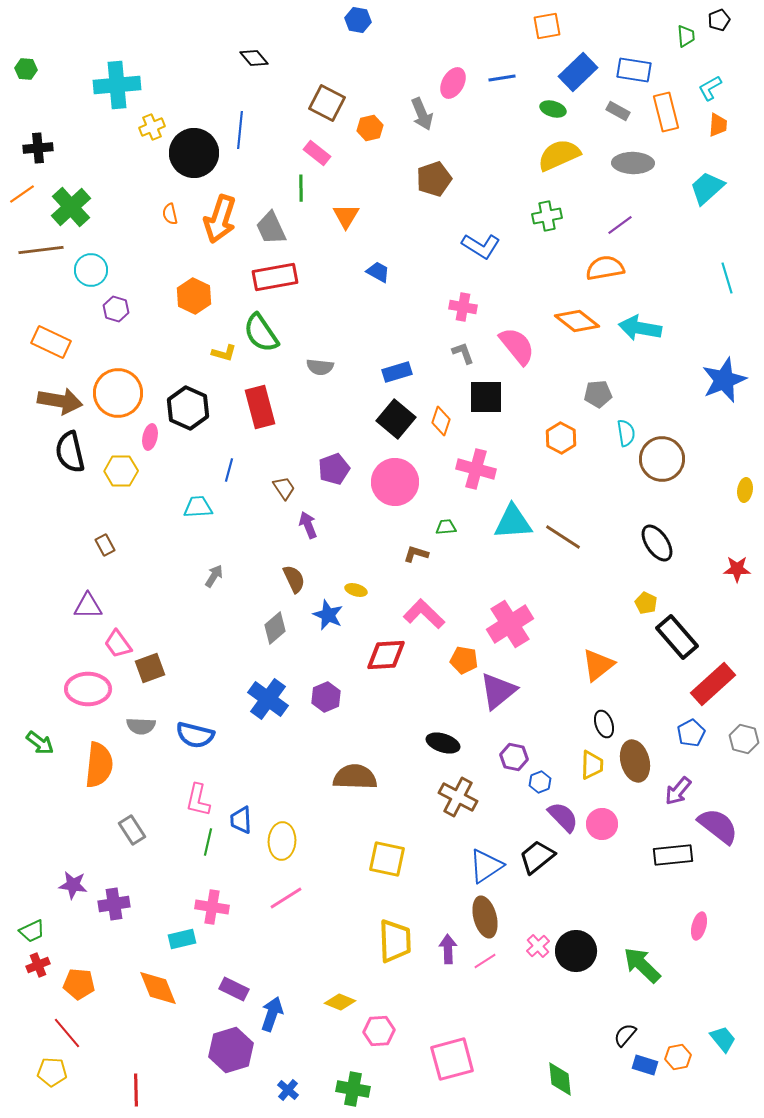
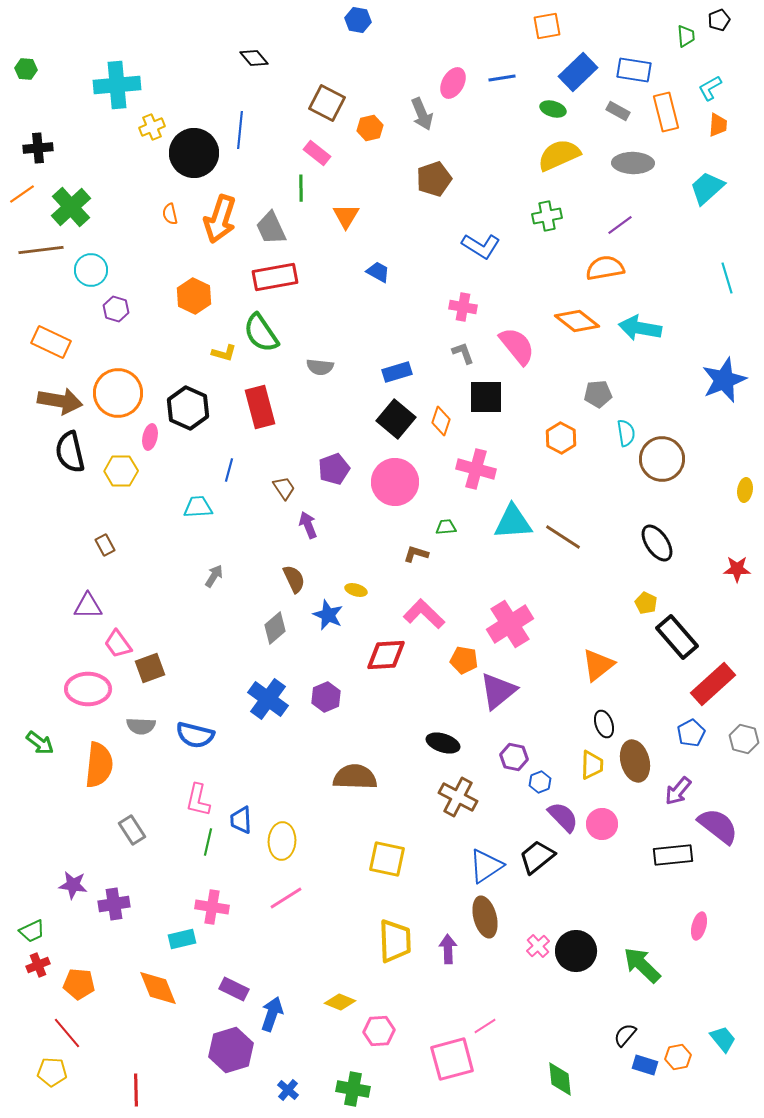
pink line at (485, 961): moved 65 px down
